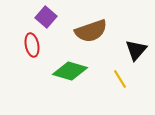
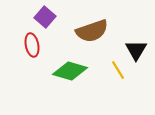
purple square: moved 1 px left
brown semicircle: moved 1 px right
black triangle: rotated 10 degrees counterclockwise
yellow line: moved 2 px left, 9 px up
